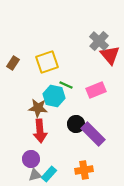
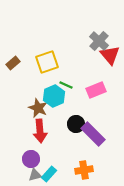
brown rectangle: rotated 16 degrees clockwise
cyan hexagon: rotated 25 degrees clockwise
brown star: rotated 18 degrees clockwise
